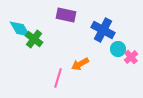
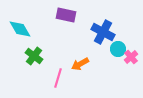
blue cross: moved 2 px down
green cross: moved 17 px down
